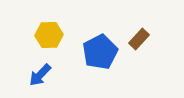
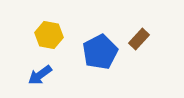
yellow hexagon: rotated 12 degrees clockwise
blue arrow: rotated 10 degrees clockwise
